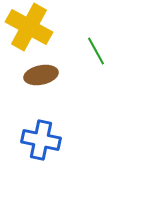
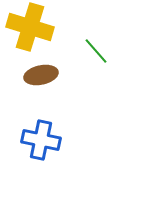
yellow cross: moved 1 px right; rotated 12 degrees counterclockwise
green line: rotated 12 degrees counterclockwise
